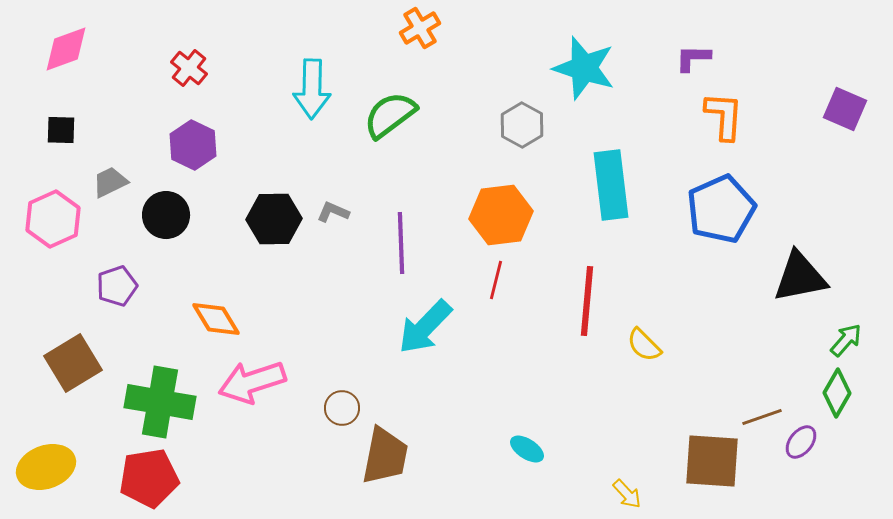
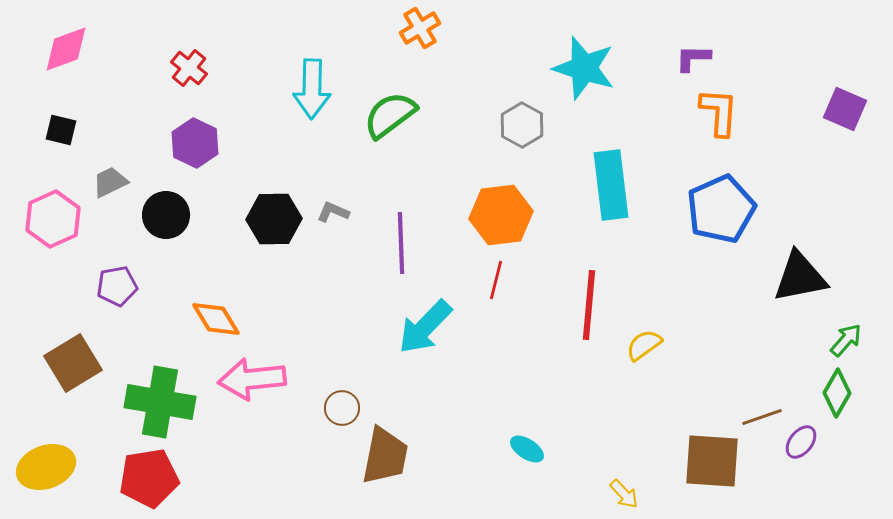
orange L-shape at (724, 116): moved 5 px left, 4 px up
black square at (61, 130): rotated 12 degrees clockwise
purple hexagon at (193, 145): moved 2 px right, 2 px up
purple pentagon at (117, 286): rotated 9 degrees clockwise
red line at (587, 301): moved 2 px right, 4 px down
yellow semicircle at (644, 345): rotated 99 degrees clockwise
pink arrow at (252, 382): moved 3 px up; rotated 12 degrees clockwise
yellow arrow at (627, 494): moved 3 px left
